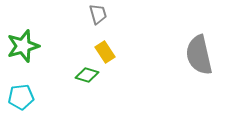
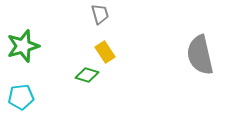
gray trapezoid: moved 2 px right
gray semicircle: moved 1 px right
